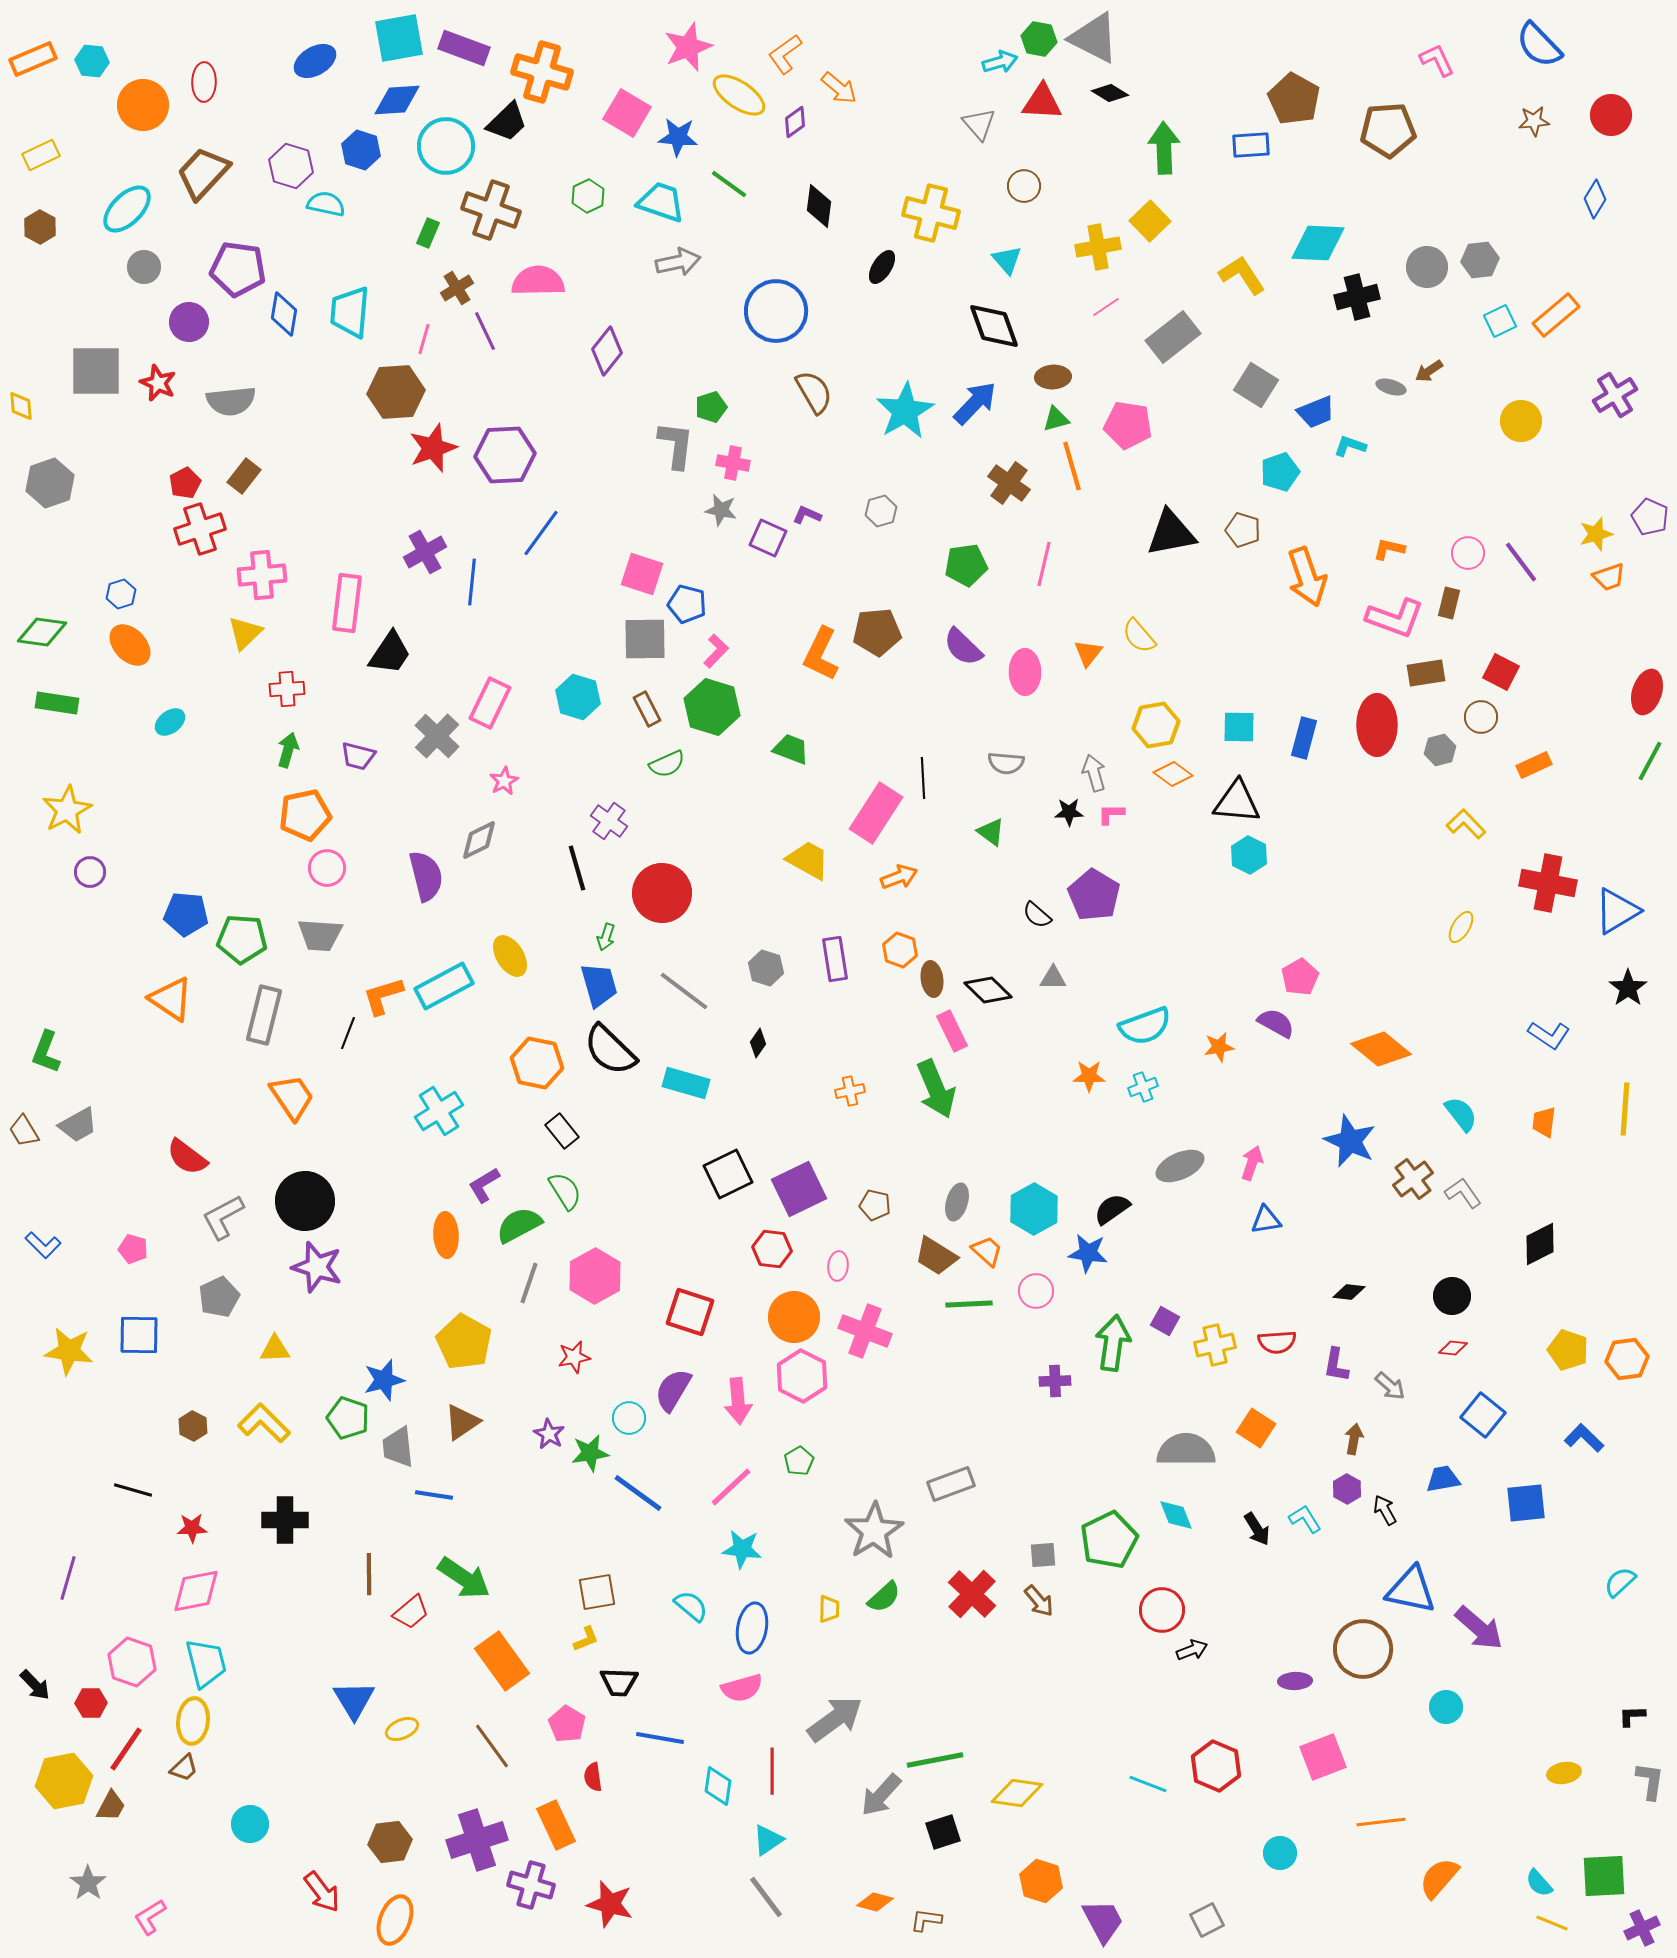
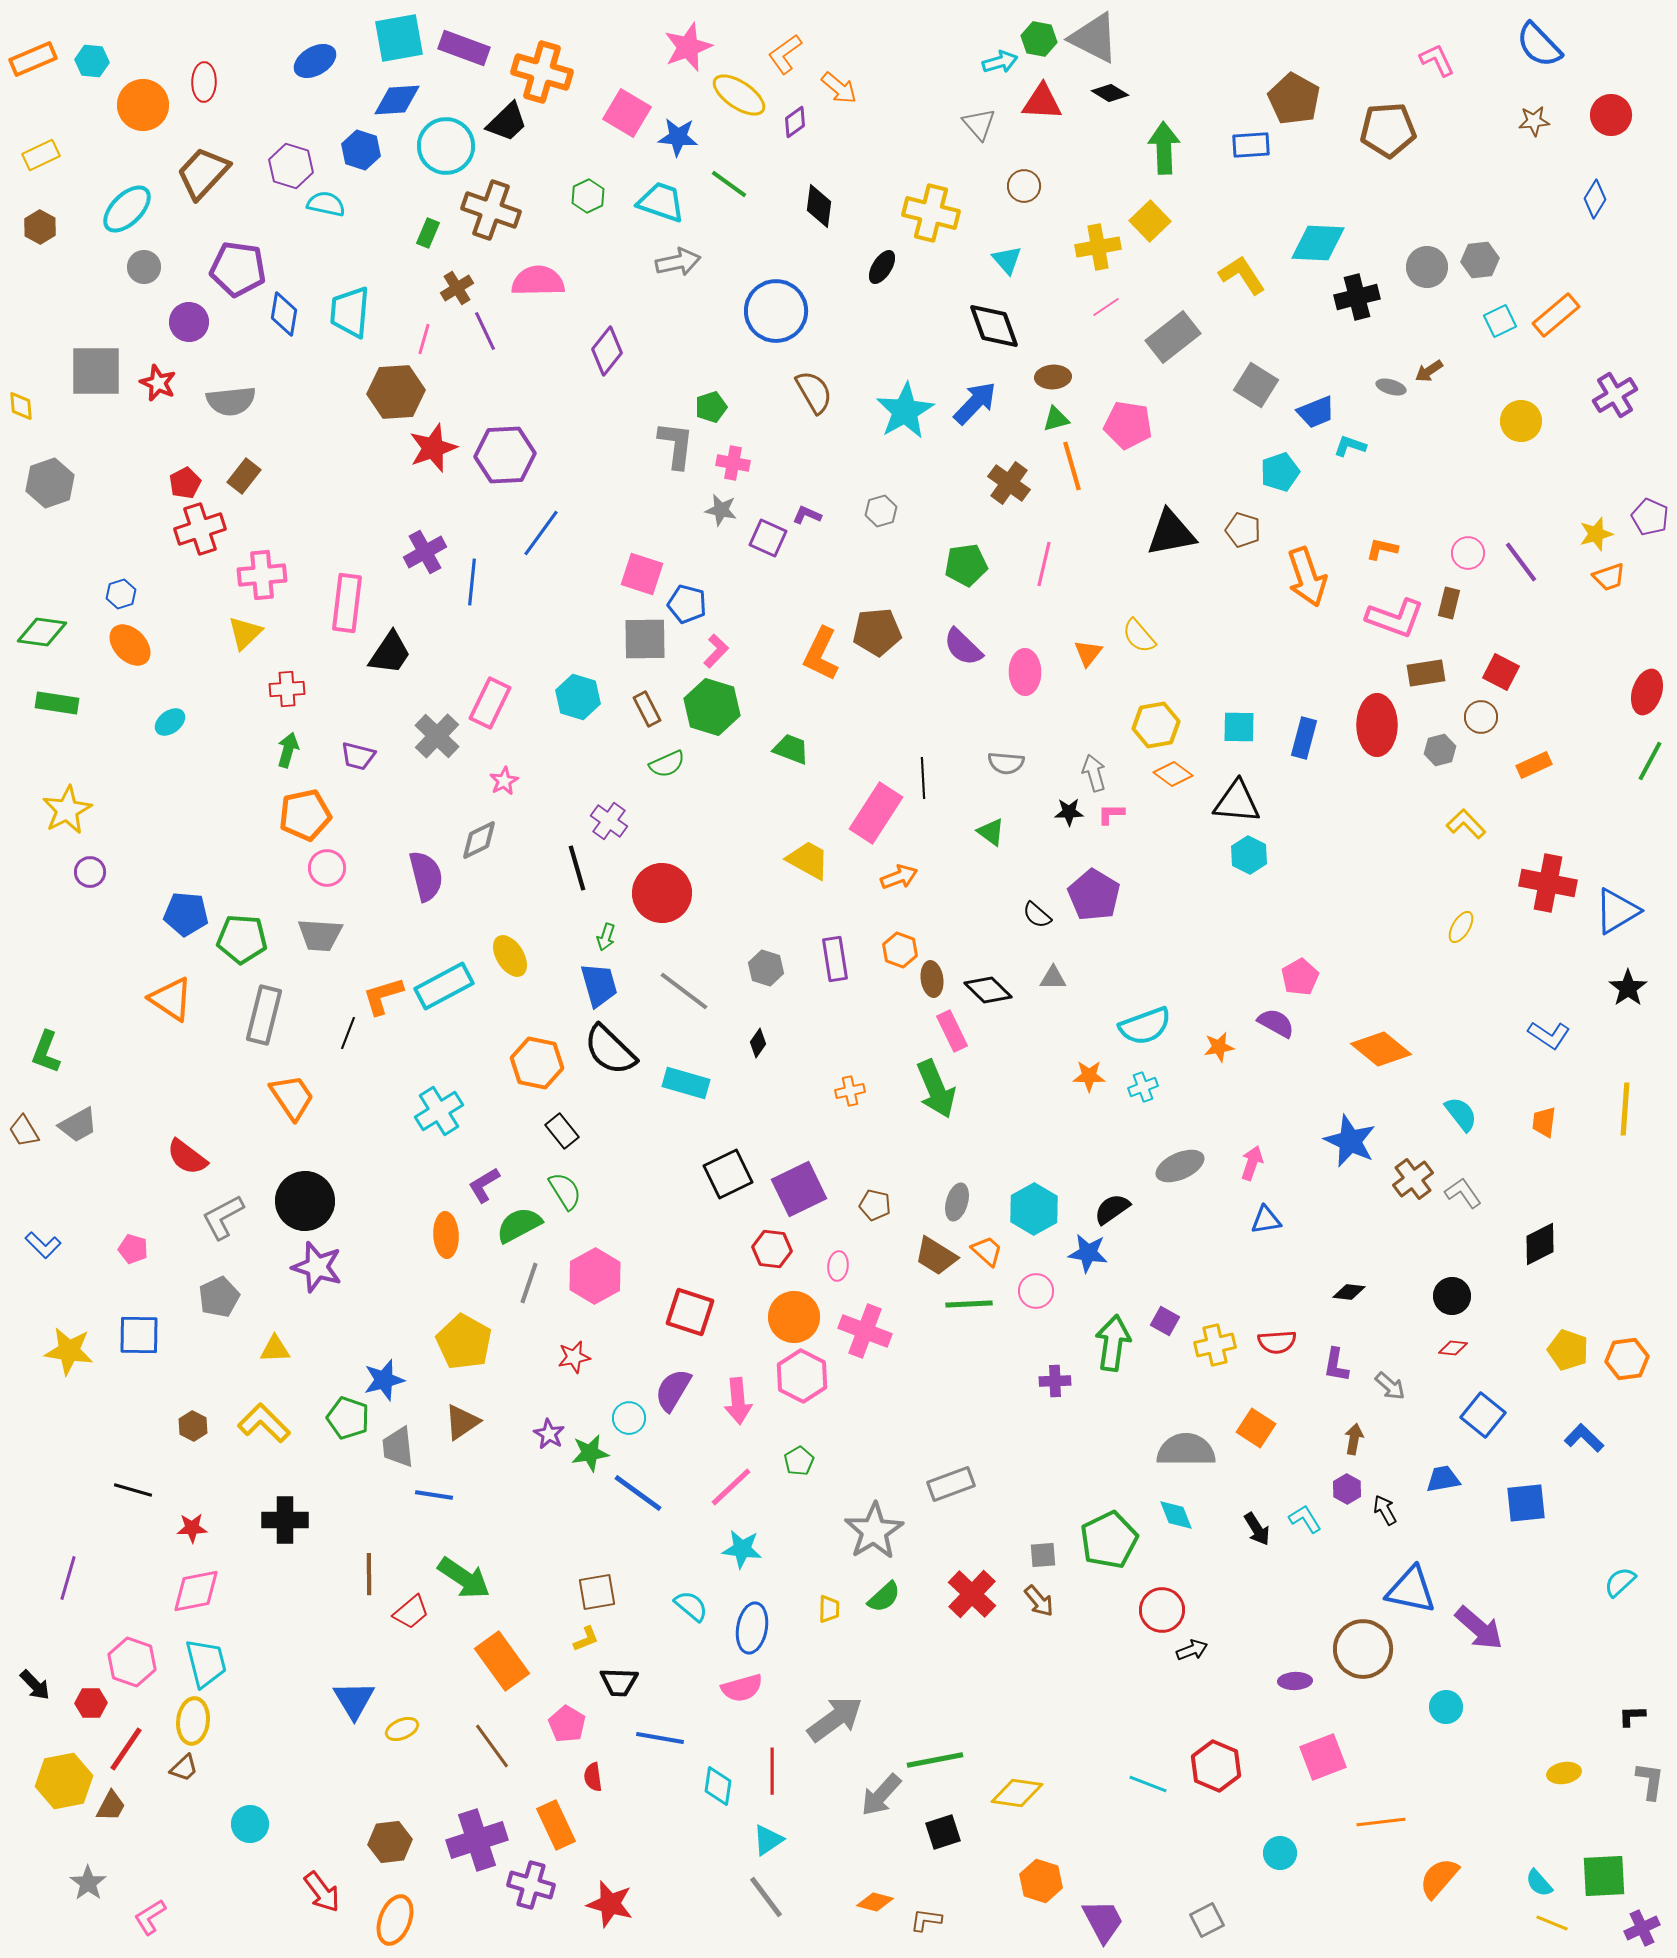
orange L-shape at (1389, 549): moved 7 px left
